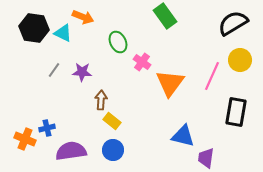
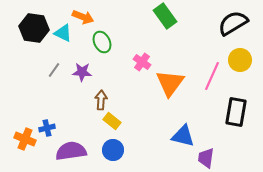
green ellipse: moved 16 px left
